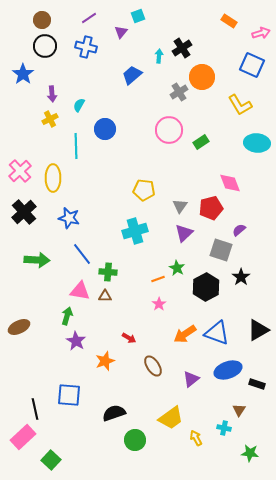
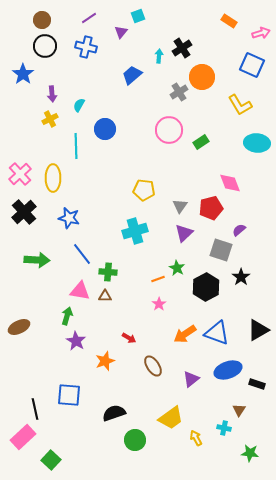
pink cross at (20, 171): moved 3 px down
